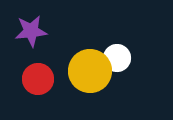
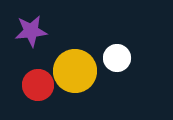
yellow circle: moved 15 px left
red circle: moved 6 px down
